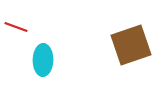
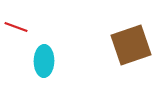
cyan ellipse: moved 1 px right, 1 px down
